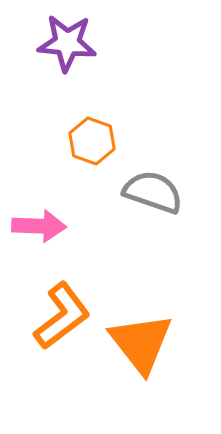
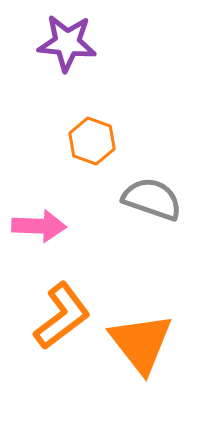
gray semicircle: moved 1 px left, 7 px down
